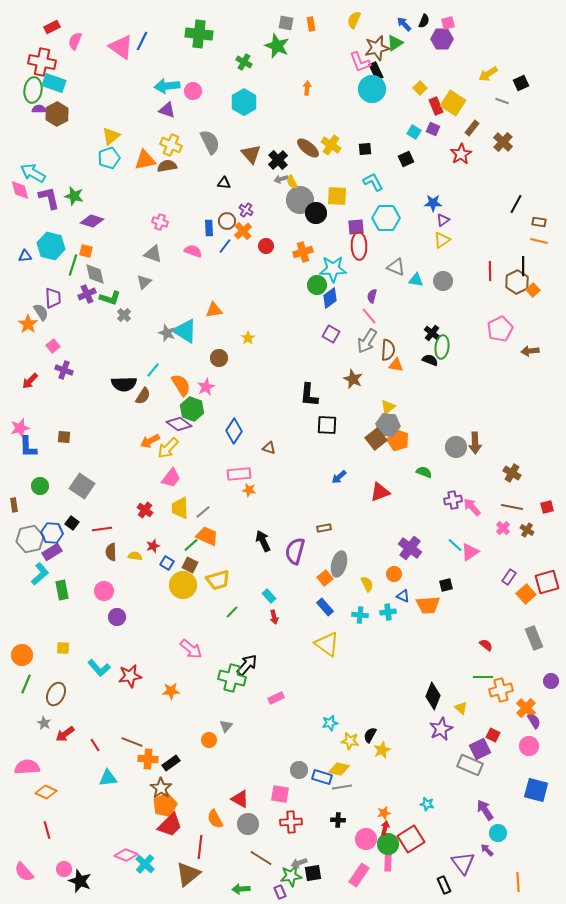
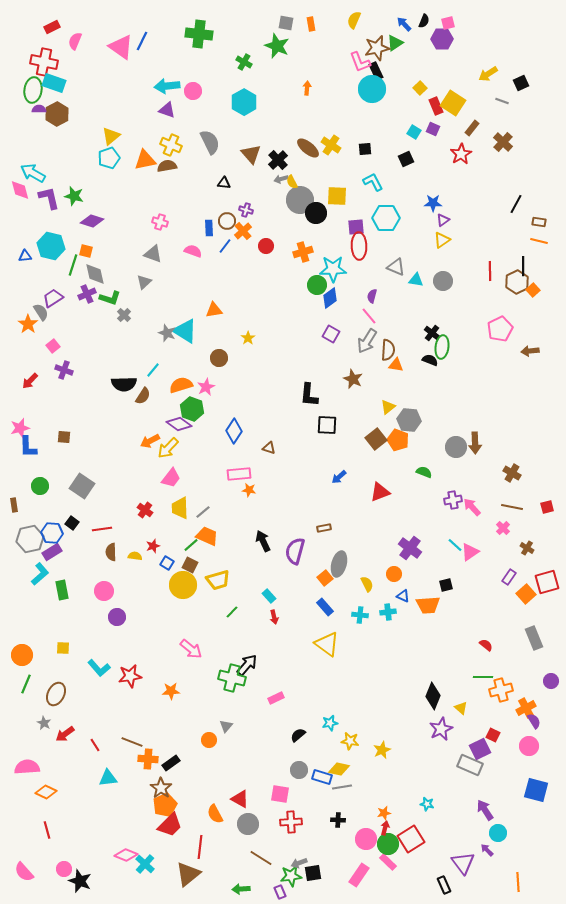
red cross at (42, 62): moved 2 px right
purple cross at (246, 210): rotated 16 degrees counterclockwise
purple trapezoid at (53, 298): rotated 120 degrees counterclockwise
orange semicircle at (181, 385): rotated 75 degrees counterclockwise
gray hexagon at (388, 425): moved 21 px right, 5 px up
brown cross at (527, 530): moved 18 px down
orange cross at (526, 708): rotated 18 degrees clockwise
black semicircle at (370, 735): moved 72 px left; rotated 21 degrees clockwise
orange semicircle at (215, 819): moved 5 px up
pink rectangle at (388, 862): rotated 48 degrees counterclockwise
